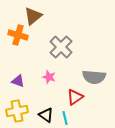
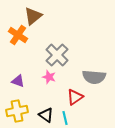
orange cross: rotated 18 degrees clockwise
gray cross: moved 4 px left, 8 px down
